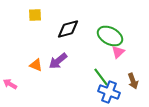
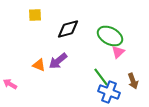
orange triangle: moved 3 px right
